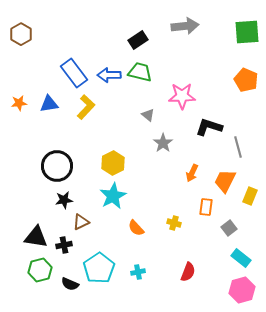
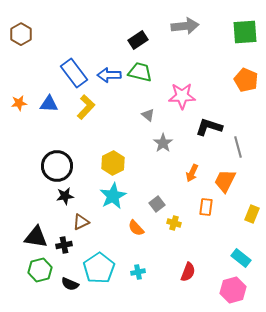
green square: moved 2 px left
blue triangle: rotated 12 degrees clockwise
yellow rectangle: moved 2 px right, 18 px down
black star: moved 1 px right, 4 px up
gray square: moved 72 px left, 24 px up
pink hexagon: moved 9 px left
